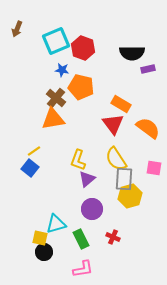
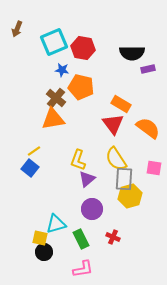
cyan square: moved 2 px left, 1 px down
red hexagon: rotated 10 degrees counterclockwise
